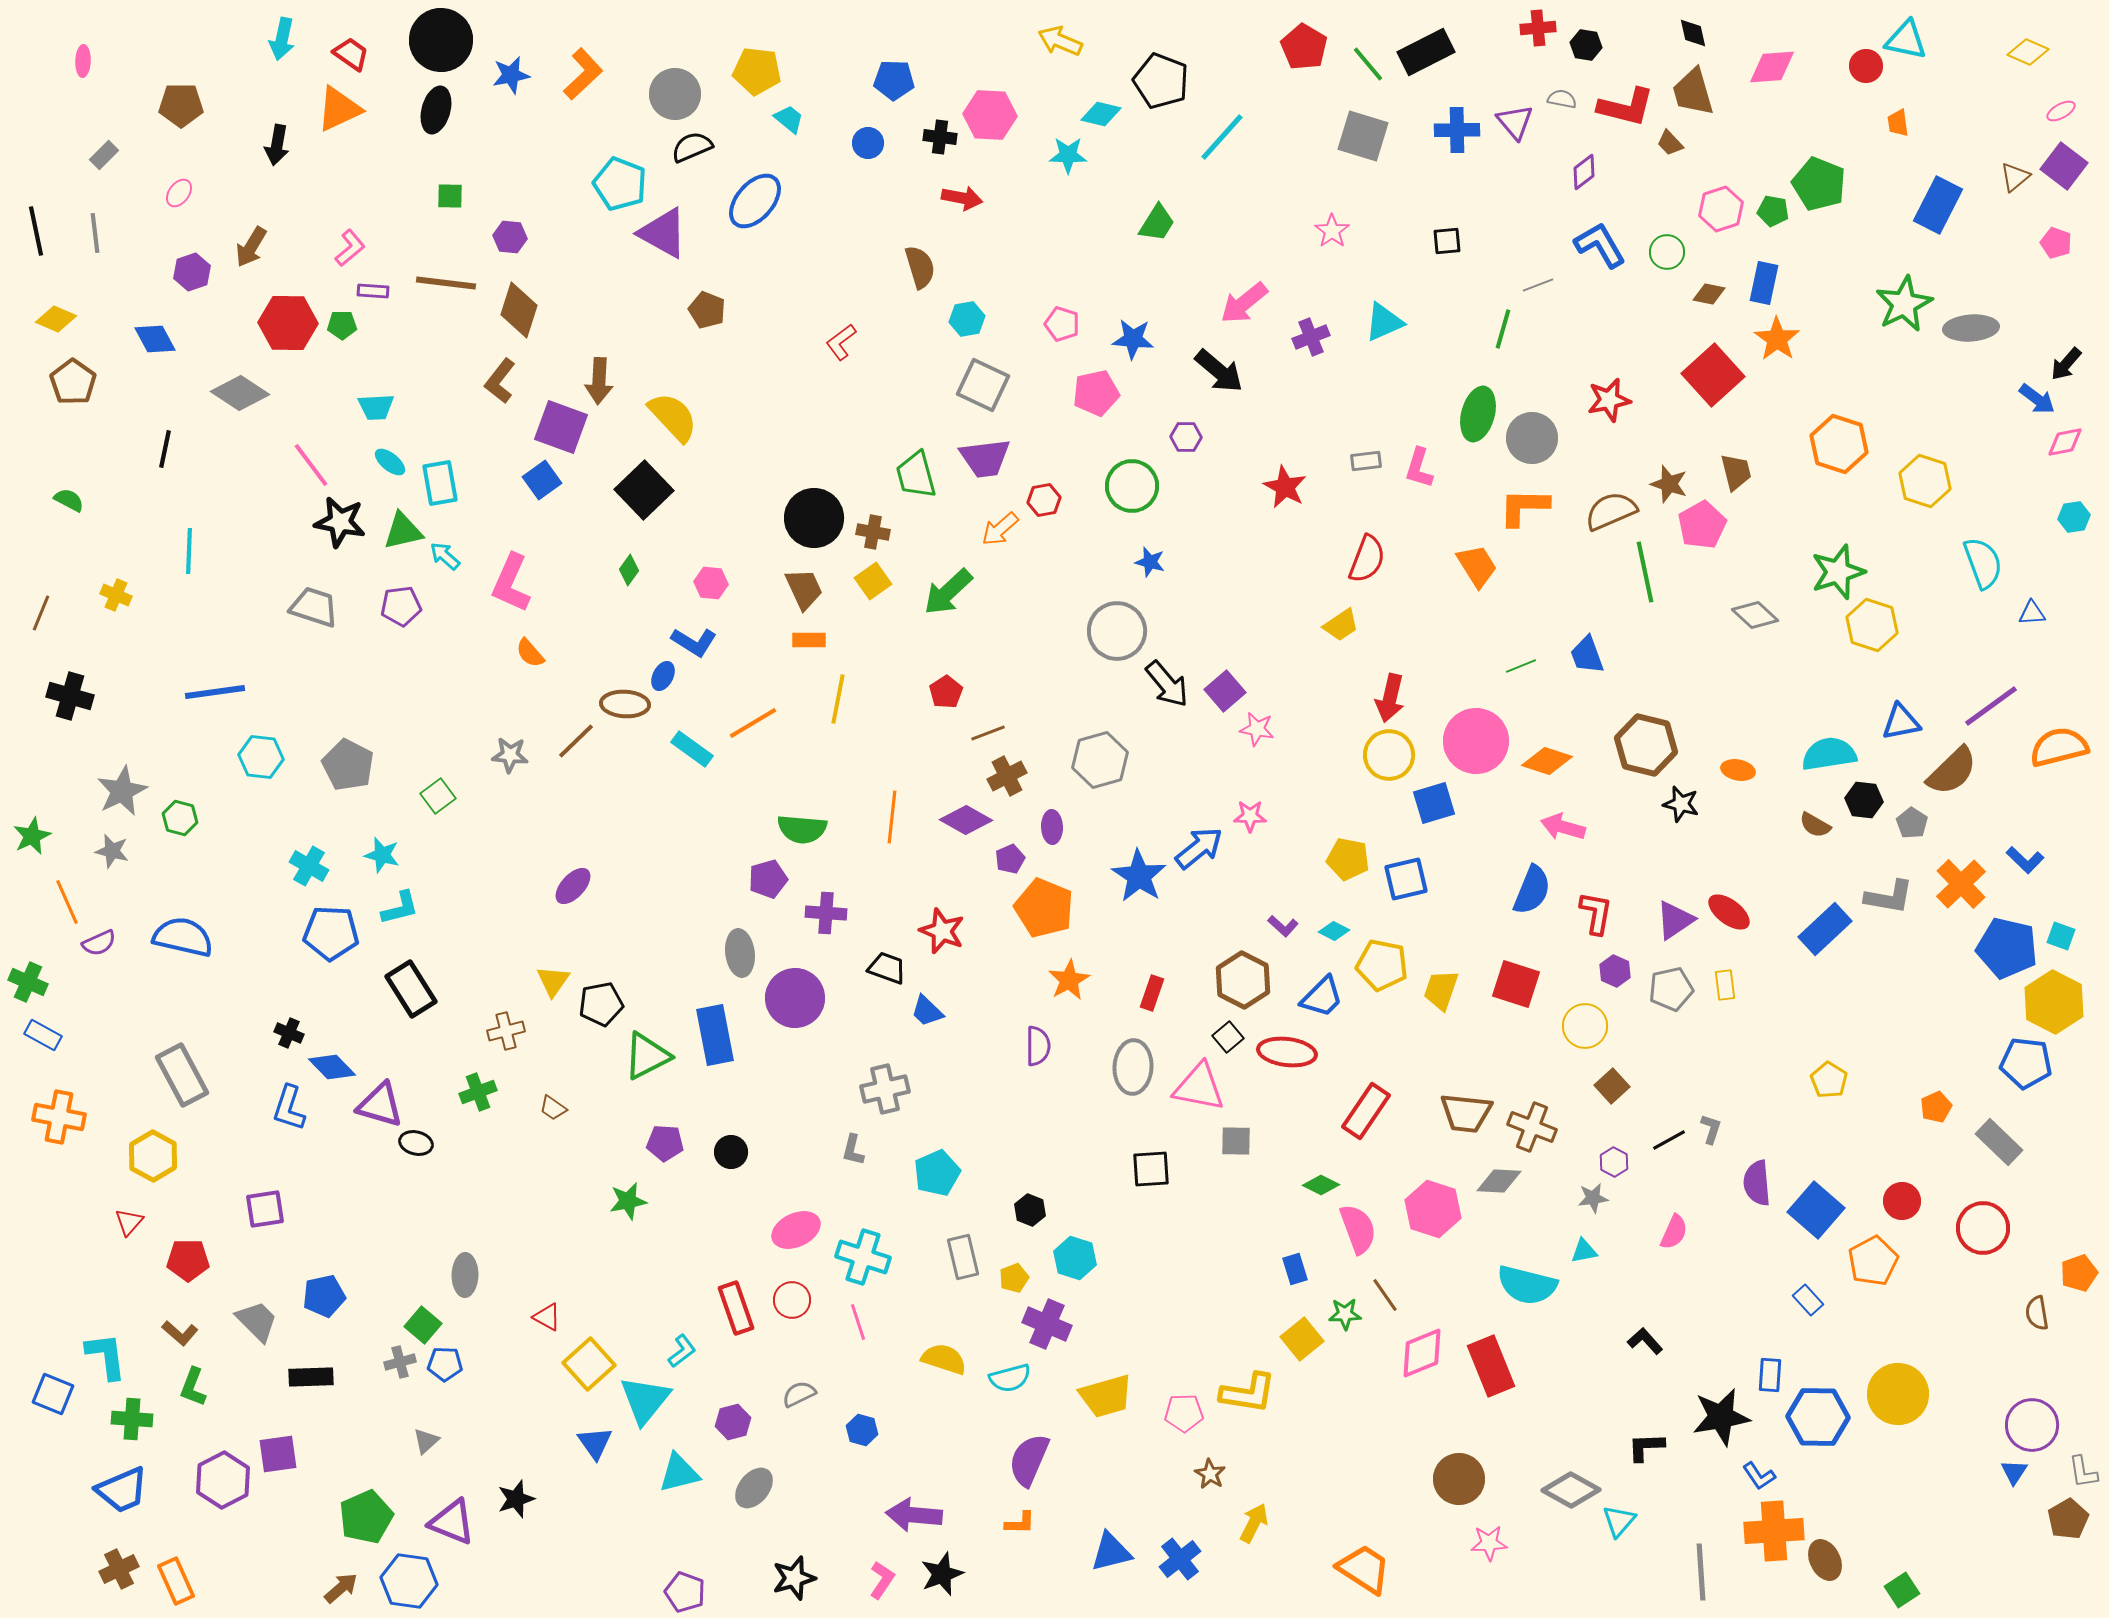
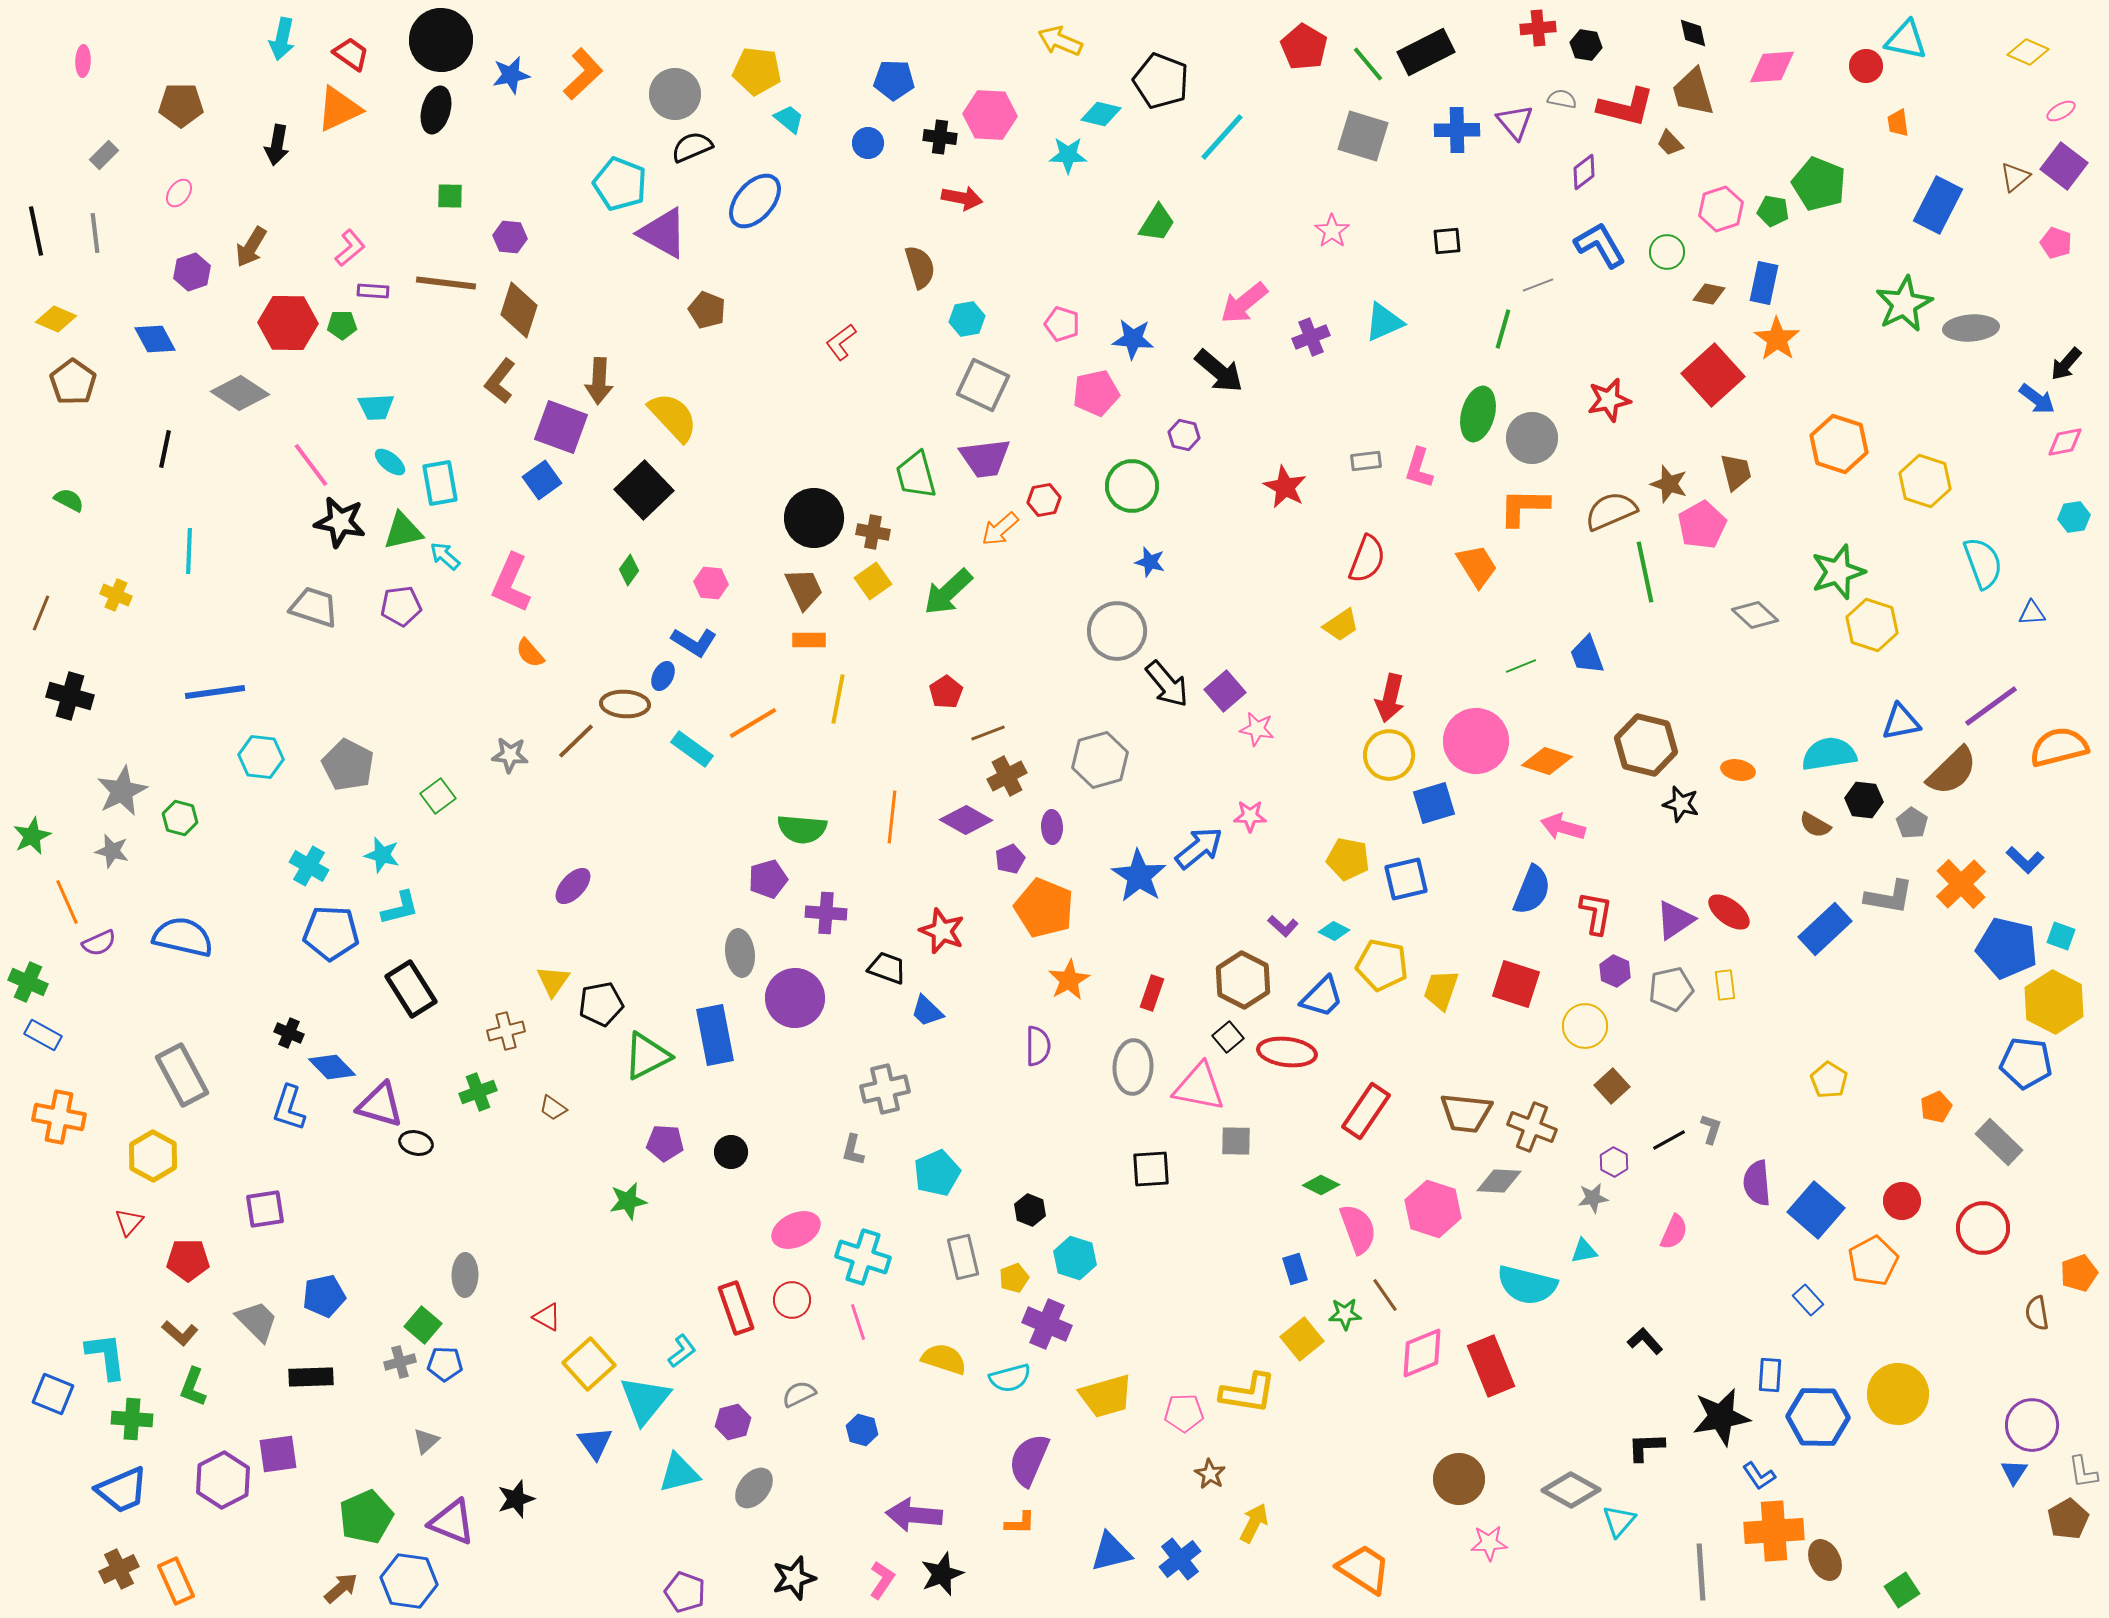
purple hexagon at (1186, 437): moved 2 px left, 2 px up; rotated 12 degrees clockwise
